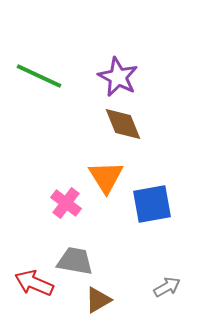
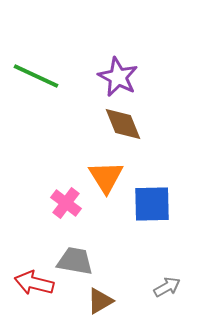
green line: moved 3 px left
blue square: rotated 9 degrees clockwise
red arrow: rotated 9 degrees counterclockwise
brown triangle: moved 2 px right, 1 px down
